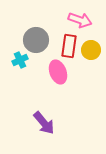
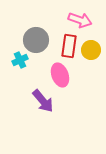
pink ellipse: moved 2 px right, 3 px down
purple arrow: moved 1 px left, 22 px up
